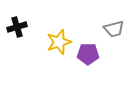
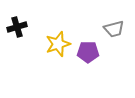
yellow star: moved 1 px left, 2 px down
purple pentagon: moved 2 px up
